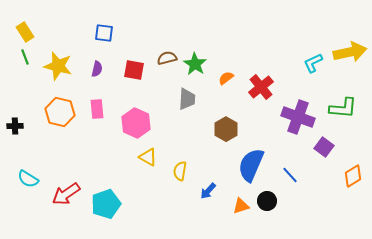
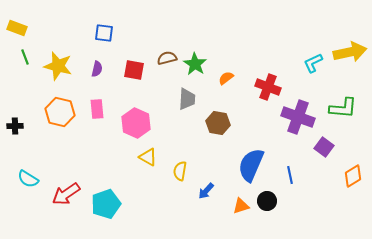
yellow rectangle: moved 8 px left, 4 px up; rotated 36 degrees counterclockwise
red cross: moved 7 px right; rotated 30 degrees counterclockwise
brown hexagon: moved 8 px left, 6 px up; rotated 20 degrees counterclockwise
blue line: rotated 30 degrees clockwise
blue arrow: moved 2 px left
